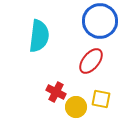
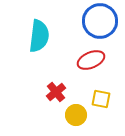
red ellipse: moved 1 px up; rotated 28 degrees clockwise
red cross: rotated 24 degrees clockwise
yellow circle: moved 8 px down
